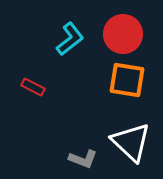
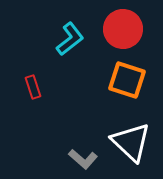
red circle: moved 5 px up
orange square: rotated 9 degrees clockwise
red rectangle: rotated 45 degrees clockwise
gray L-shape: rotated 20 degrees clockwise
